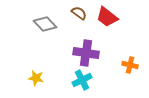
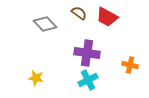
red trapezoid: rotated 10 degrees counterclockwise
purple cross: moved 1 px right
cyan cross: moved 6 px right
